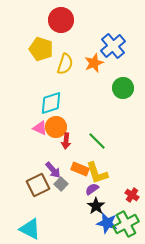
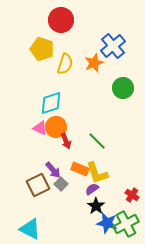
yellow pentagon: moved 1 px right
red arrow: rotated 28 degrees counterclockwise
